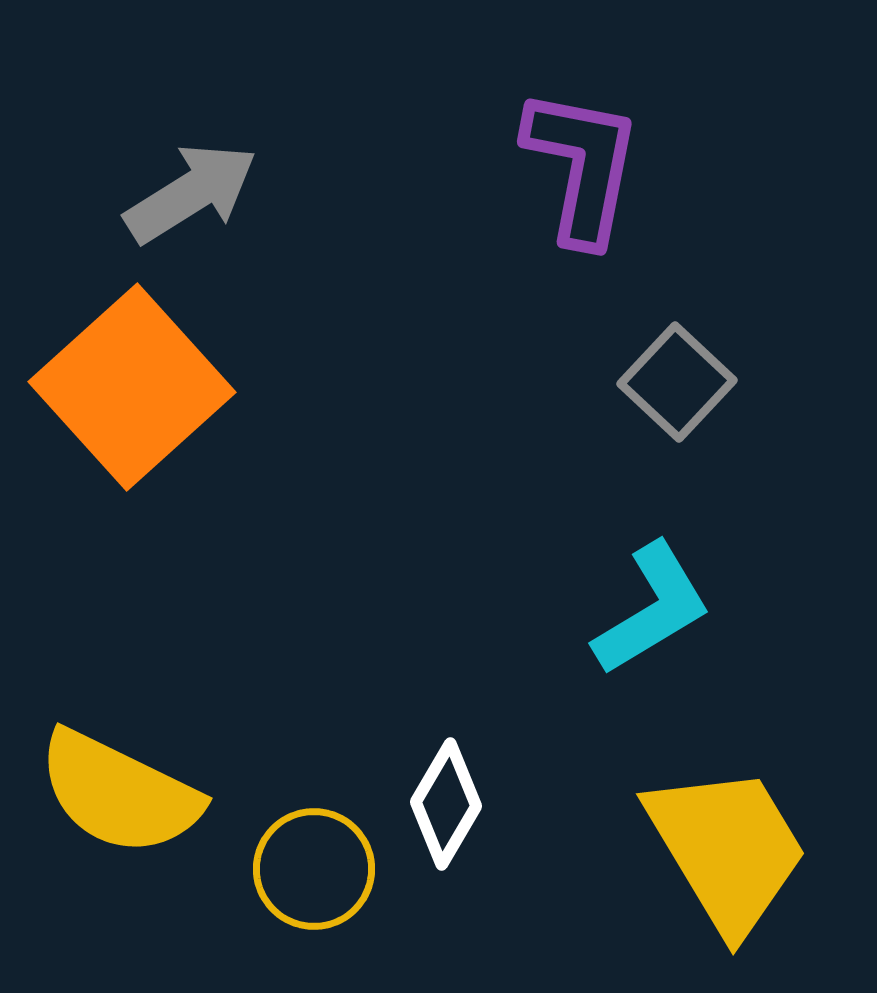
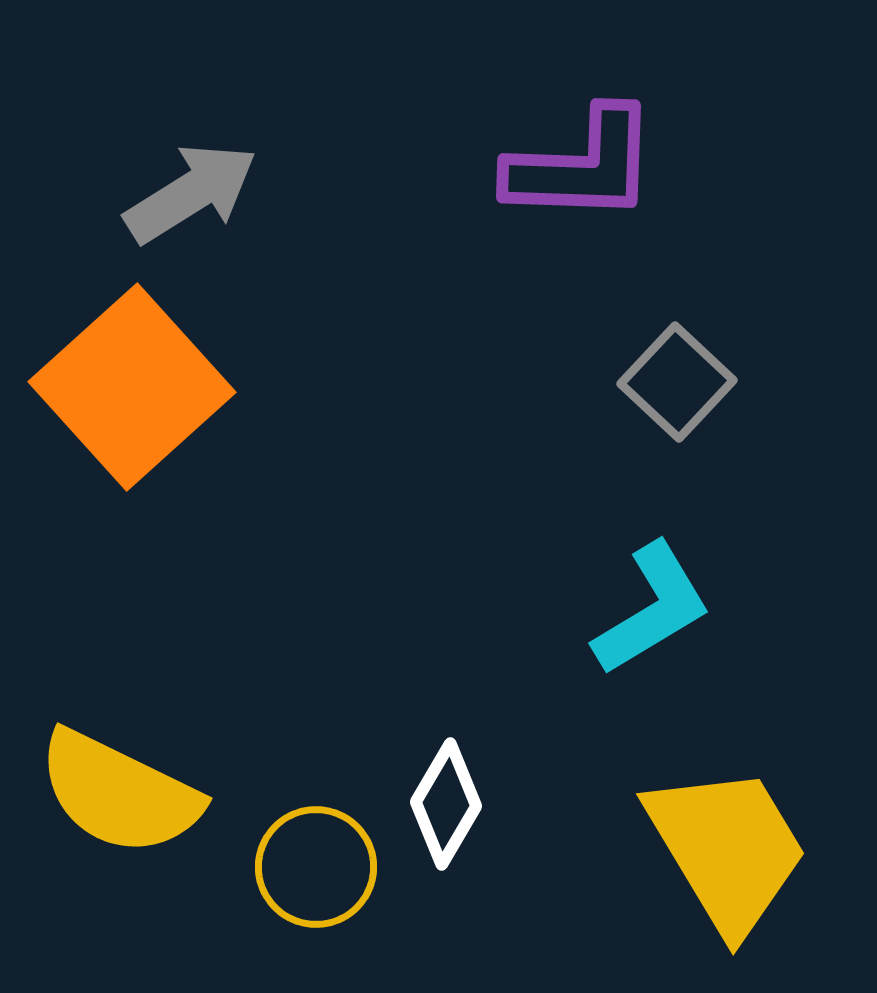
purple L-shape: rotated 81 degrees clockwise
yellow circle: moved 2 px right, 2 px up
